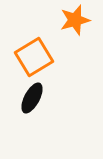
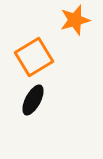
black ellipse: moved 1 px right, 2 px down
